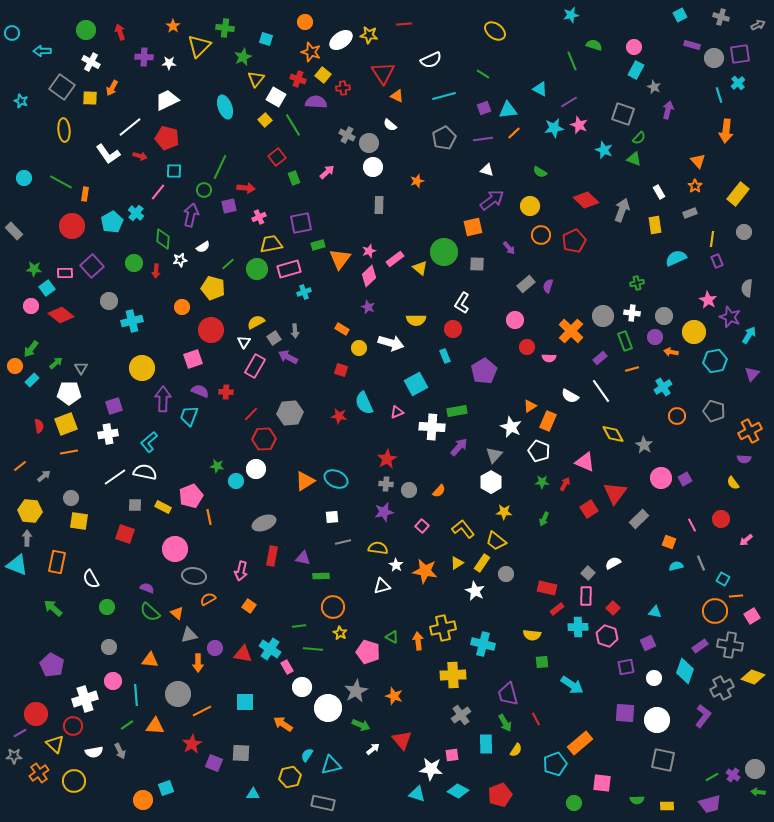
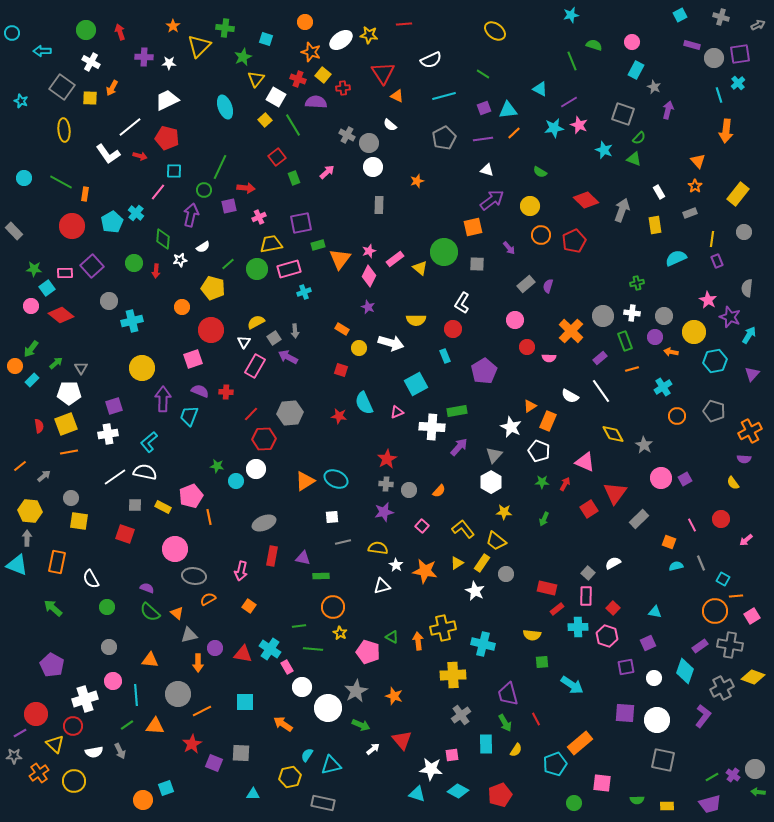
pink circle at (634, 47): moved 2 px left, 5 px up
pink diamond at (369, 276): rotated 20 degrees counterclockwise
